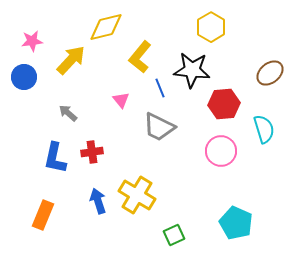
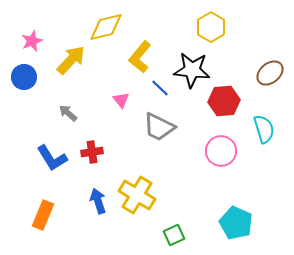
pink star: rotated 15 degrees counterclockwise
blue line: rotated 24 degrees counterclockwise
red hexagon: moved 3 px up
blue L-shape: moved 3 px left; rotated 44 degrees counterclockwise
